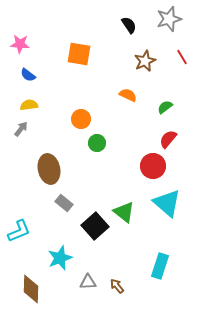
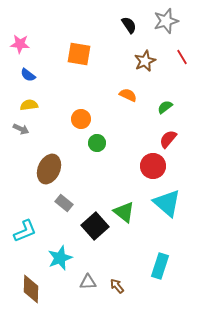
gray star: moved 3 px left, 2 px down
gray arrow: rotated 77 degrees clockwise
brown ellipse: rotated 36 degrees clockwise
cyan L-shape: moved 6 px right
